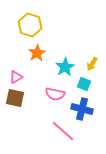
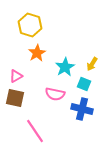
pink triangle: moved 1 px up
pink line: moved 28 px left; rotated 15 degrees clockwise
